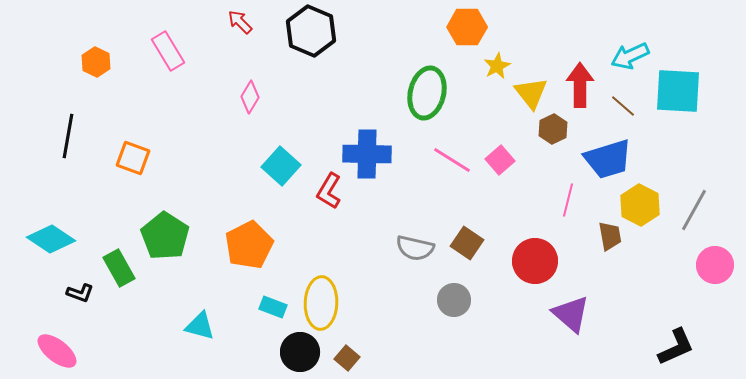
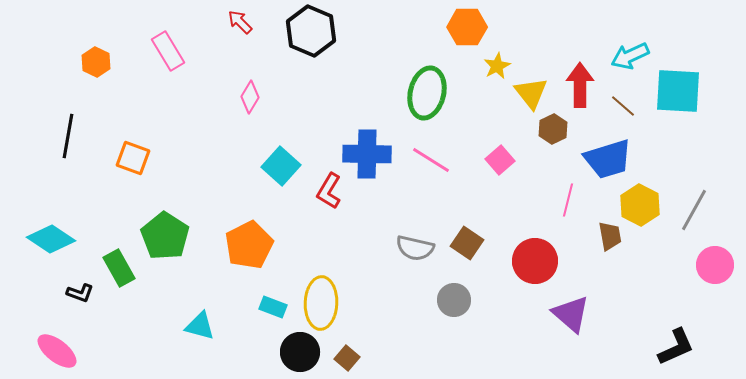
pink line at (452, 160): moved 21 px left
